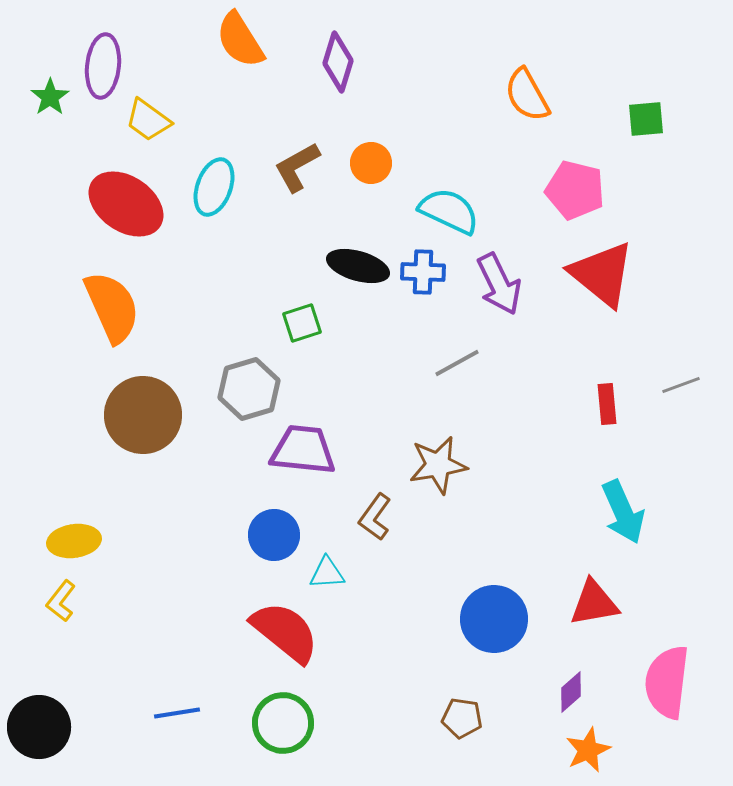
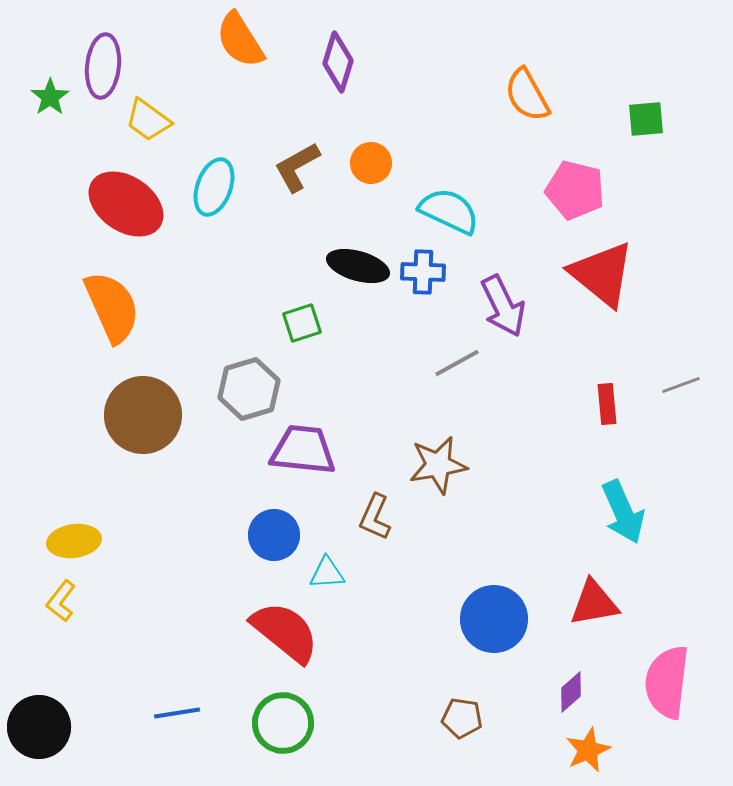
purple arrow at (499, 284): moved 4 px right, 22 px down
brown L-shape at (375, 517): rotated 12 degrees counterclockwise
